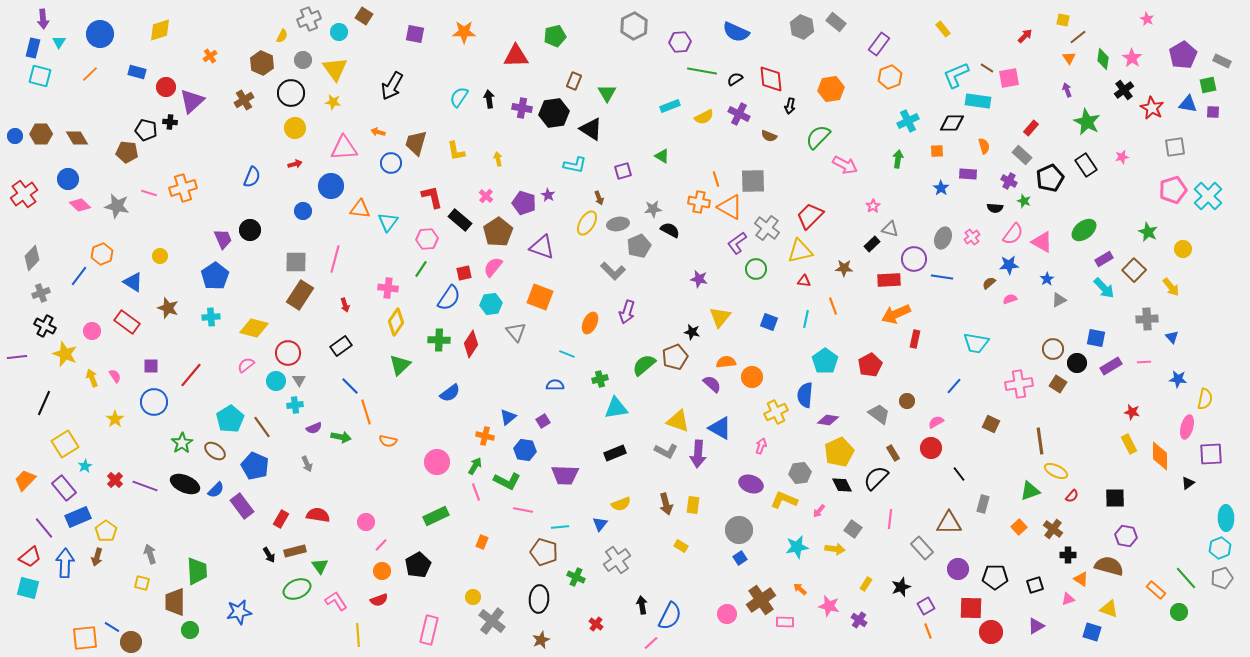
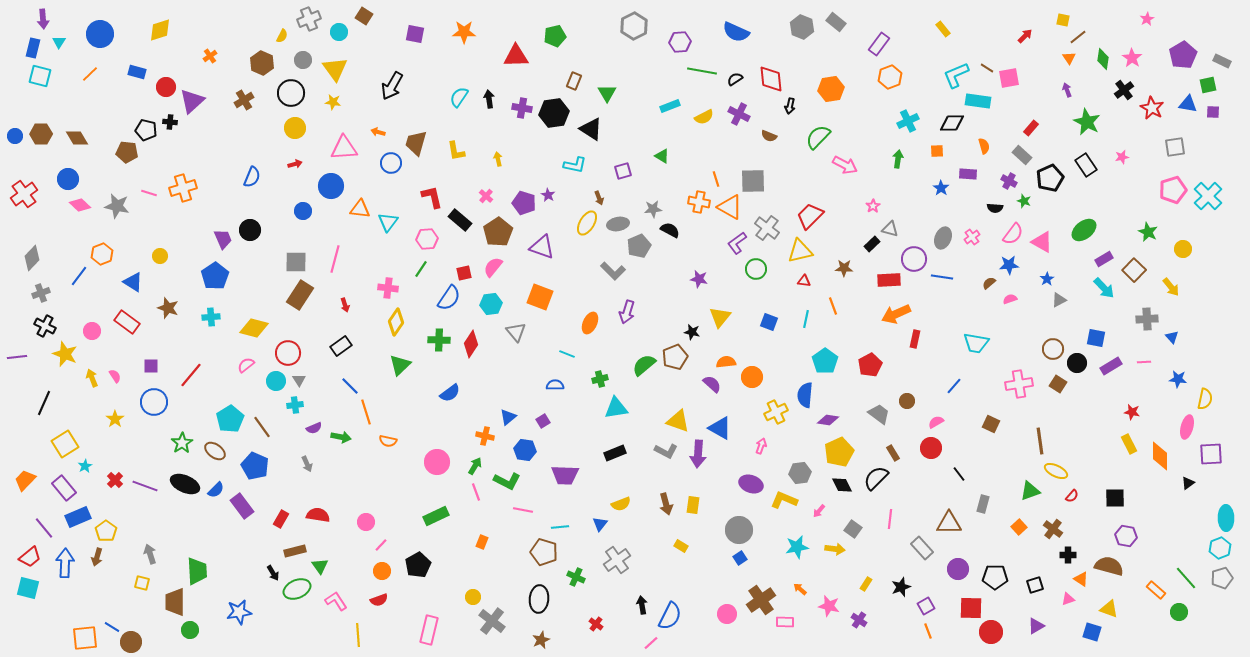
pink star at (1147, 19): rotated 16 degrees clockwise
black arrow at (269, 555): moved 4 px right, 18 px down
